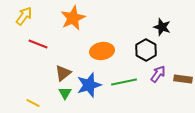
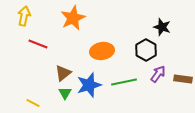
yellow arrow: rotated 24 degrees counterclockwise
